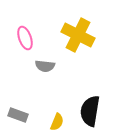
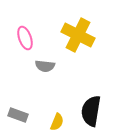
black semicircle: moved 1 px right
